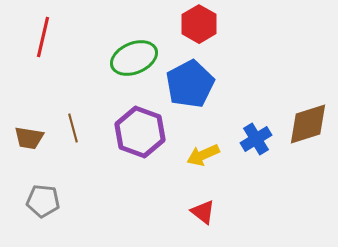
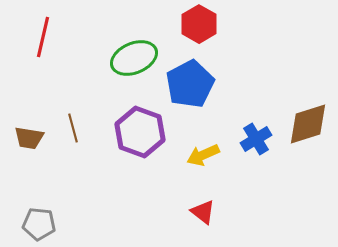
gray pentagon: moved 4 px left, 23 px down
